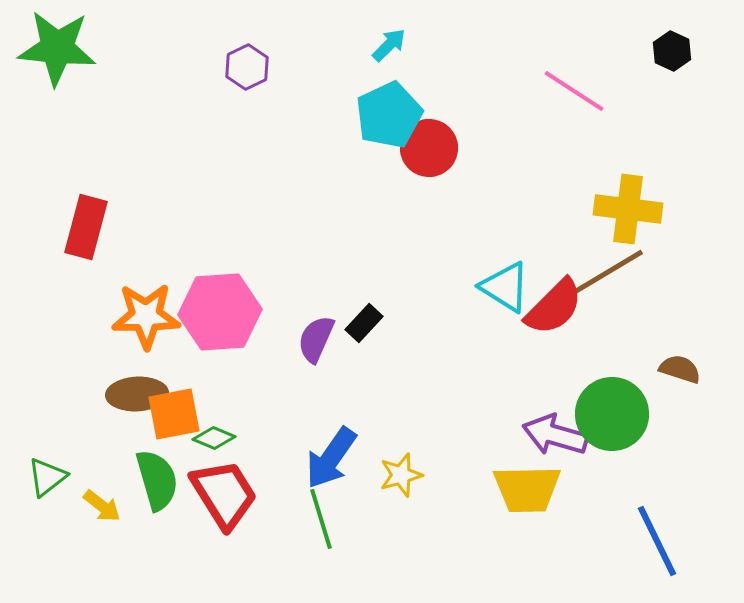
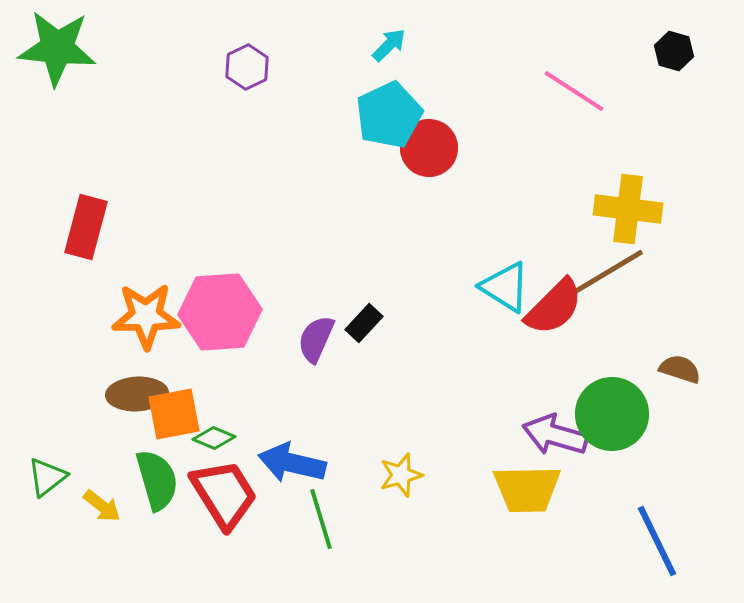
black hexagon: moved 2 px right; rotated 9 degrees counterclockwise
blue arrow: moved 39 px left, 5 px down; rotated 68 degrees clockwise
